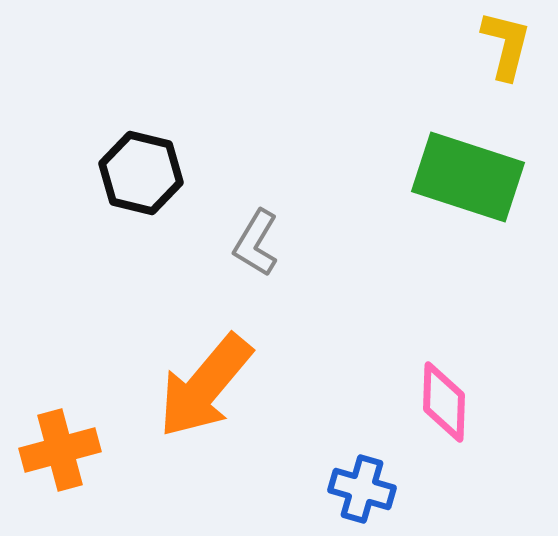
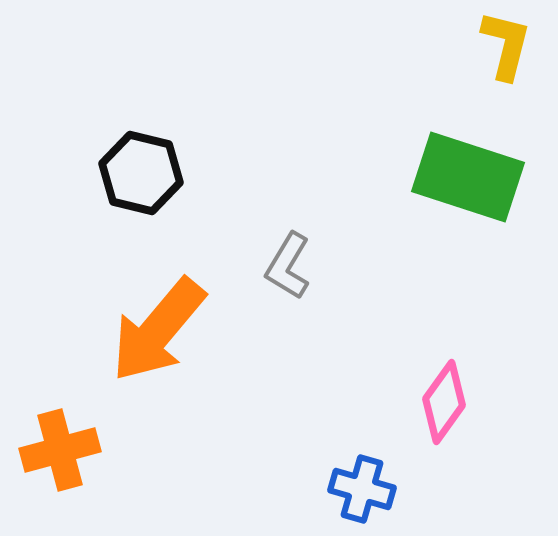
gray L-shape: moved 32 px right, 23 px down
orange arrow: moved 47 px left, 56 px up
pink diamond: rotated 34 degrees clockwise
